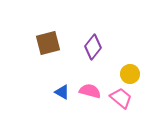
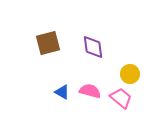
purple diamond: rotated 45 degrees counterclockwise
